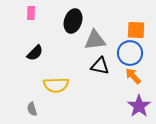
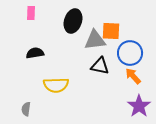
orange square: moved 25 px left, 1 px down
black semicircle: rotated 144 degrees counterclockwise
gray semicircle: moved 6 px left; rotated 24 degrees clockwise
